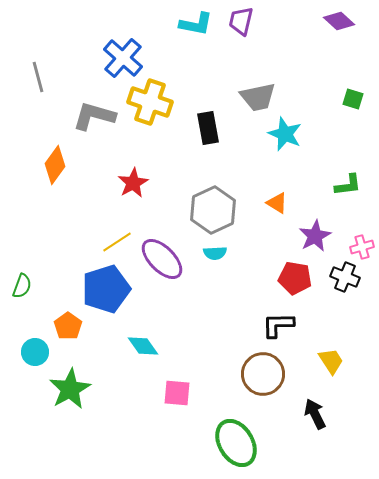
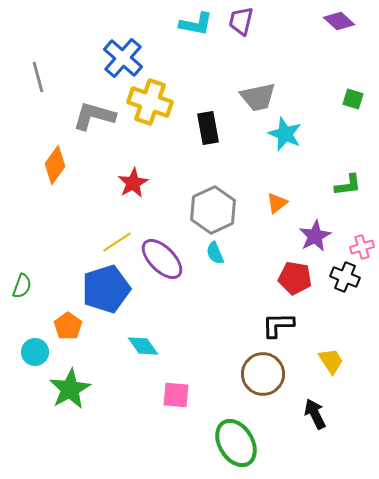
orange triangle: rotated 50 degrees clockwise
cyan semicircle: rotated 70 degrees clockwise
pink square: moved 1 px left, 2 px down
